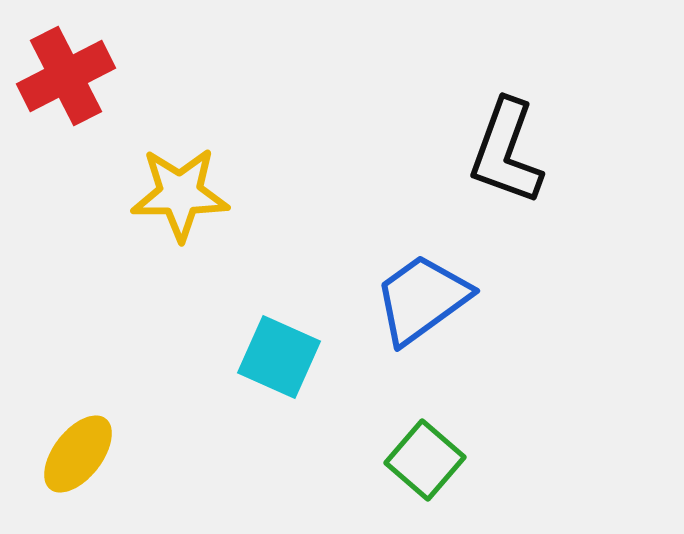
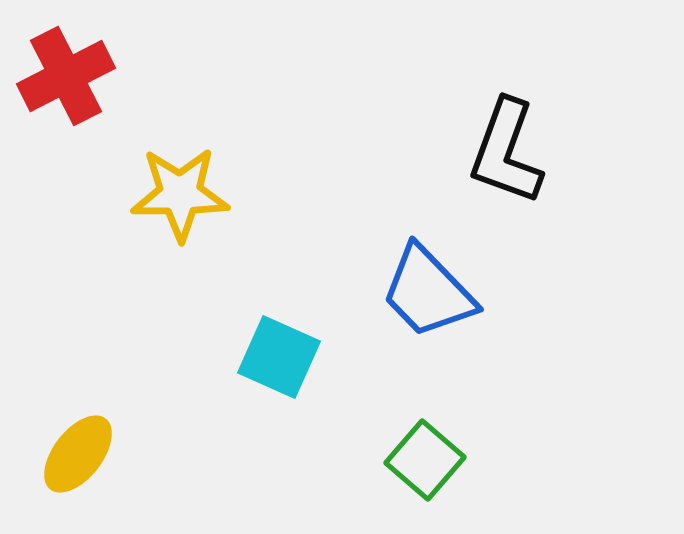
blue trapezoid: moved 6 px right, 7 px up; rotated 98 degrees counterclockwise
